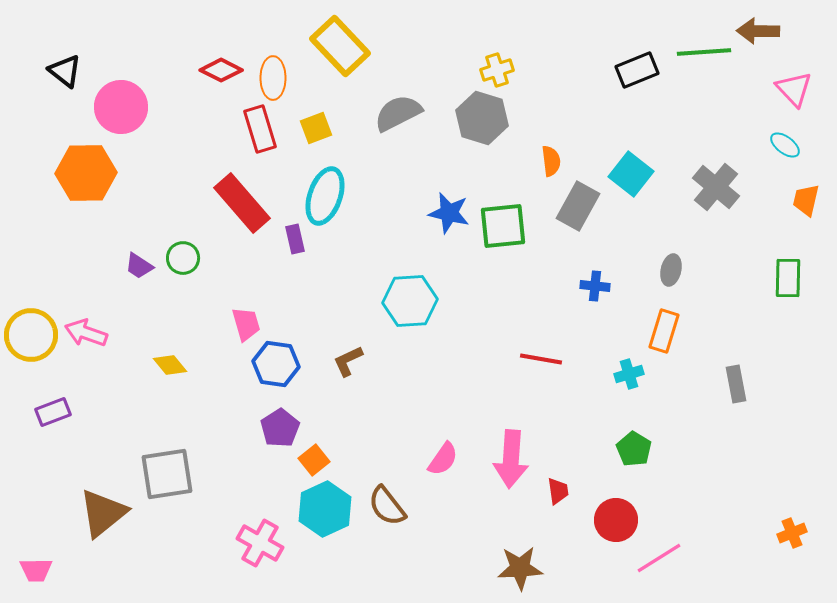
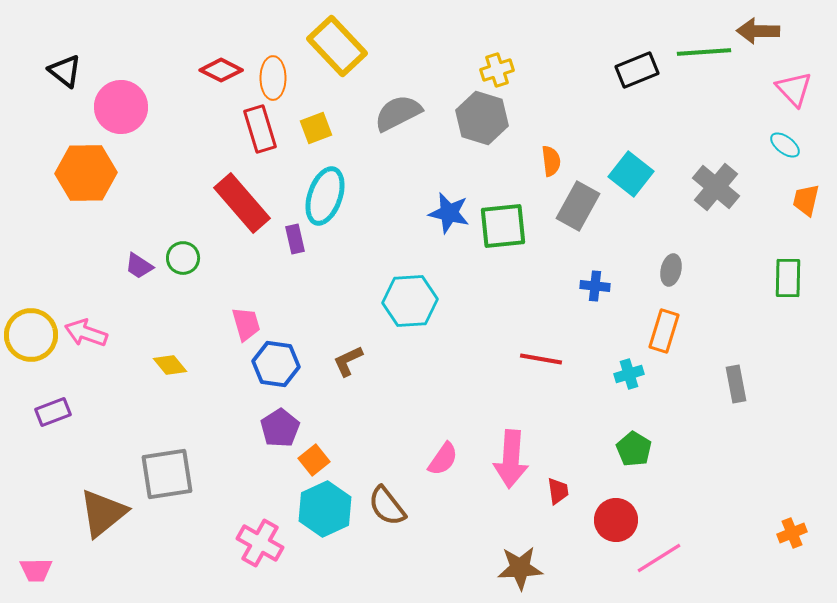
yellow rectangle at (340, 46): moved 3 px left
